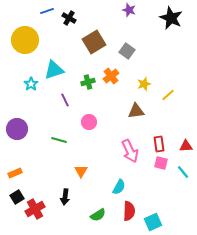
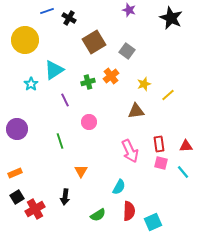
cyan triangle: rotated 15 degrees counterclockwise
green line: moved 1 px right, 1 px down; rotated 56 degrees clockwise
